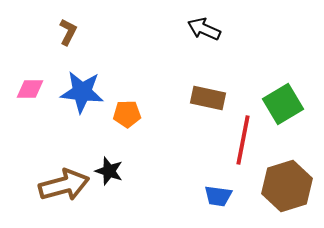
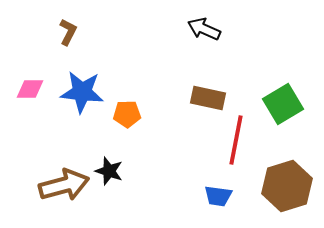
red line: moved 7 px left
